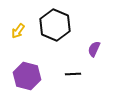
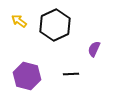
black hexagon: rotated 12 degrees clockwise
yellow arrow: moved 1 px right, 10 px up; rotated 91 degrees clockwise
black line: moved 2 px left
